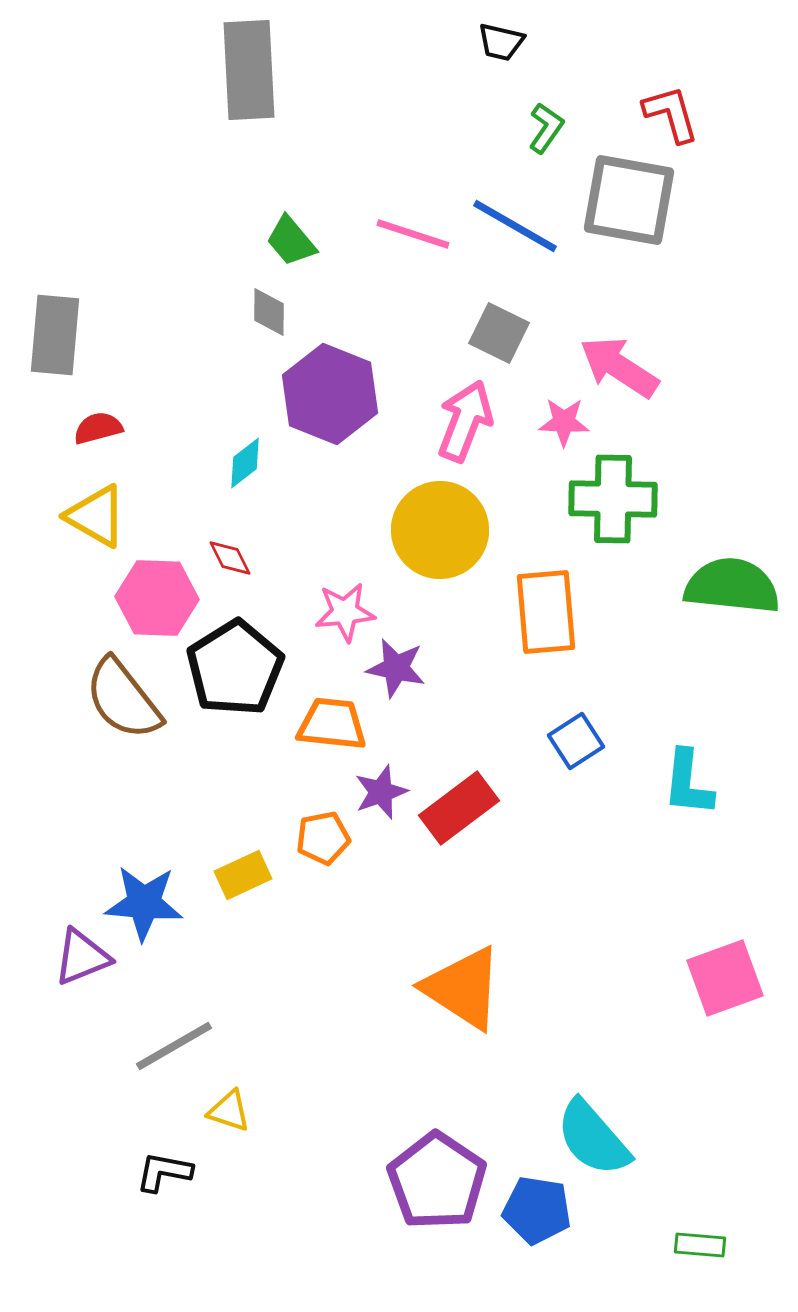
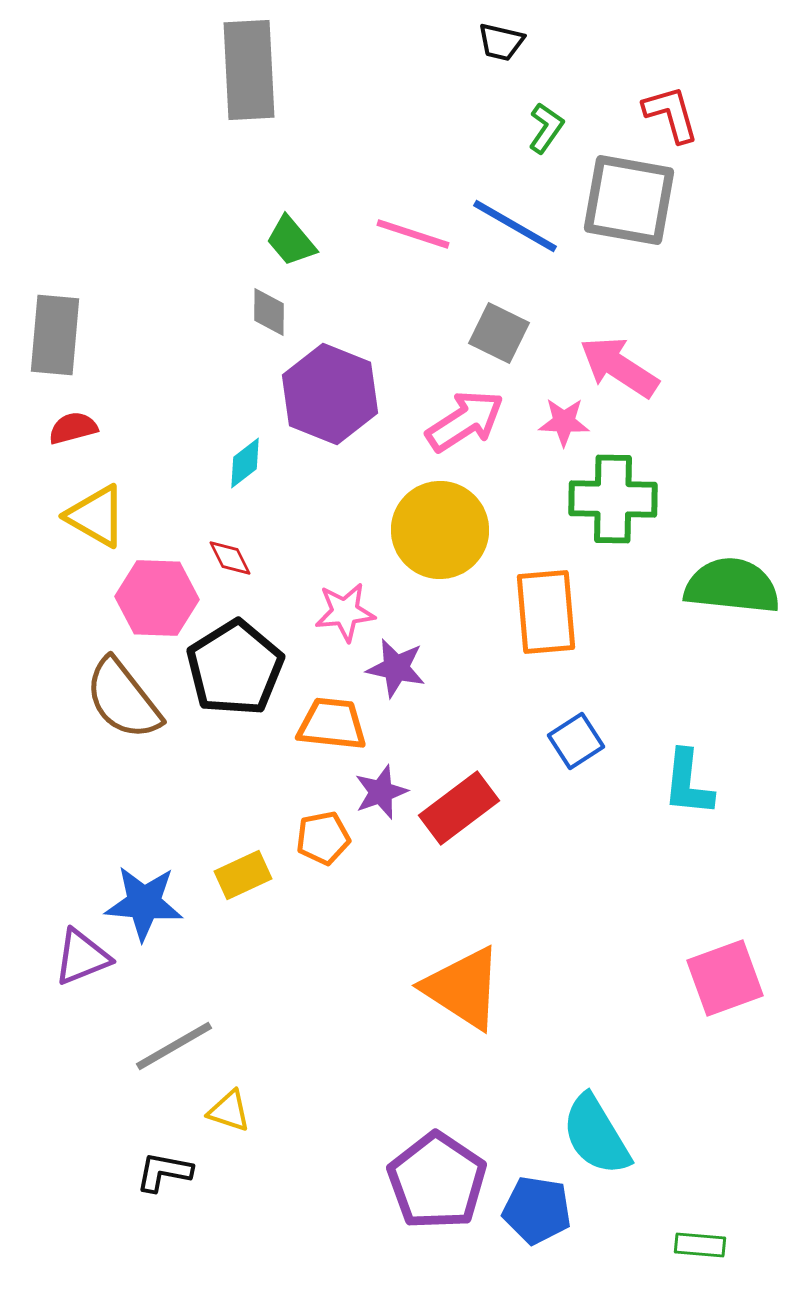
pink arrow at (465, 421): rotated 36 degrees clockwise
red semicircle at (98, 428): moved 25 px left
cyan semicircle at (593, 1138): moved 3 px right, 3 px up; rotated 10 degrees clockwise
